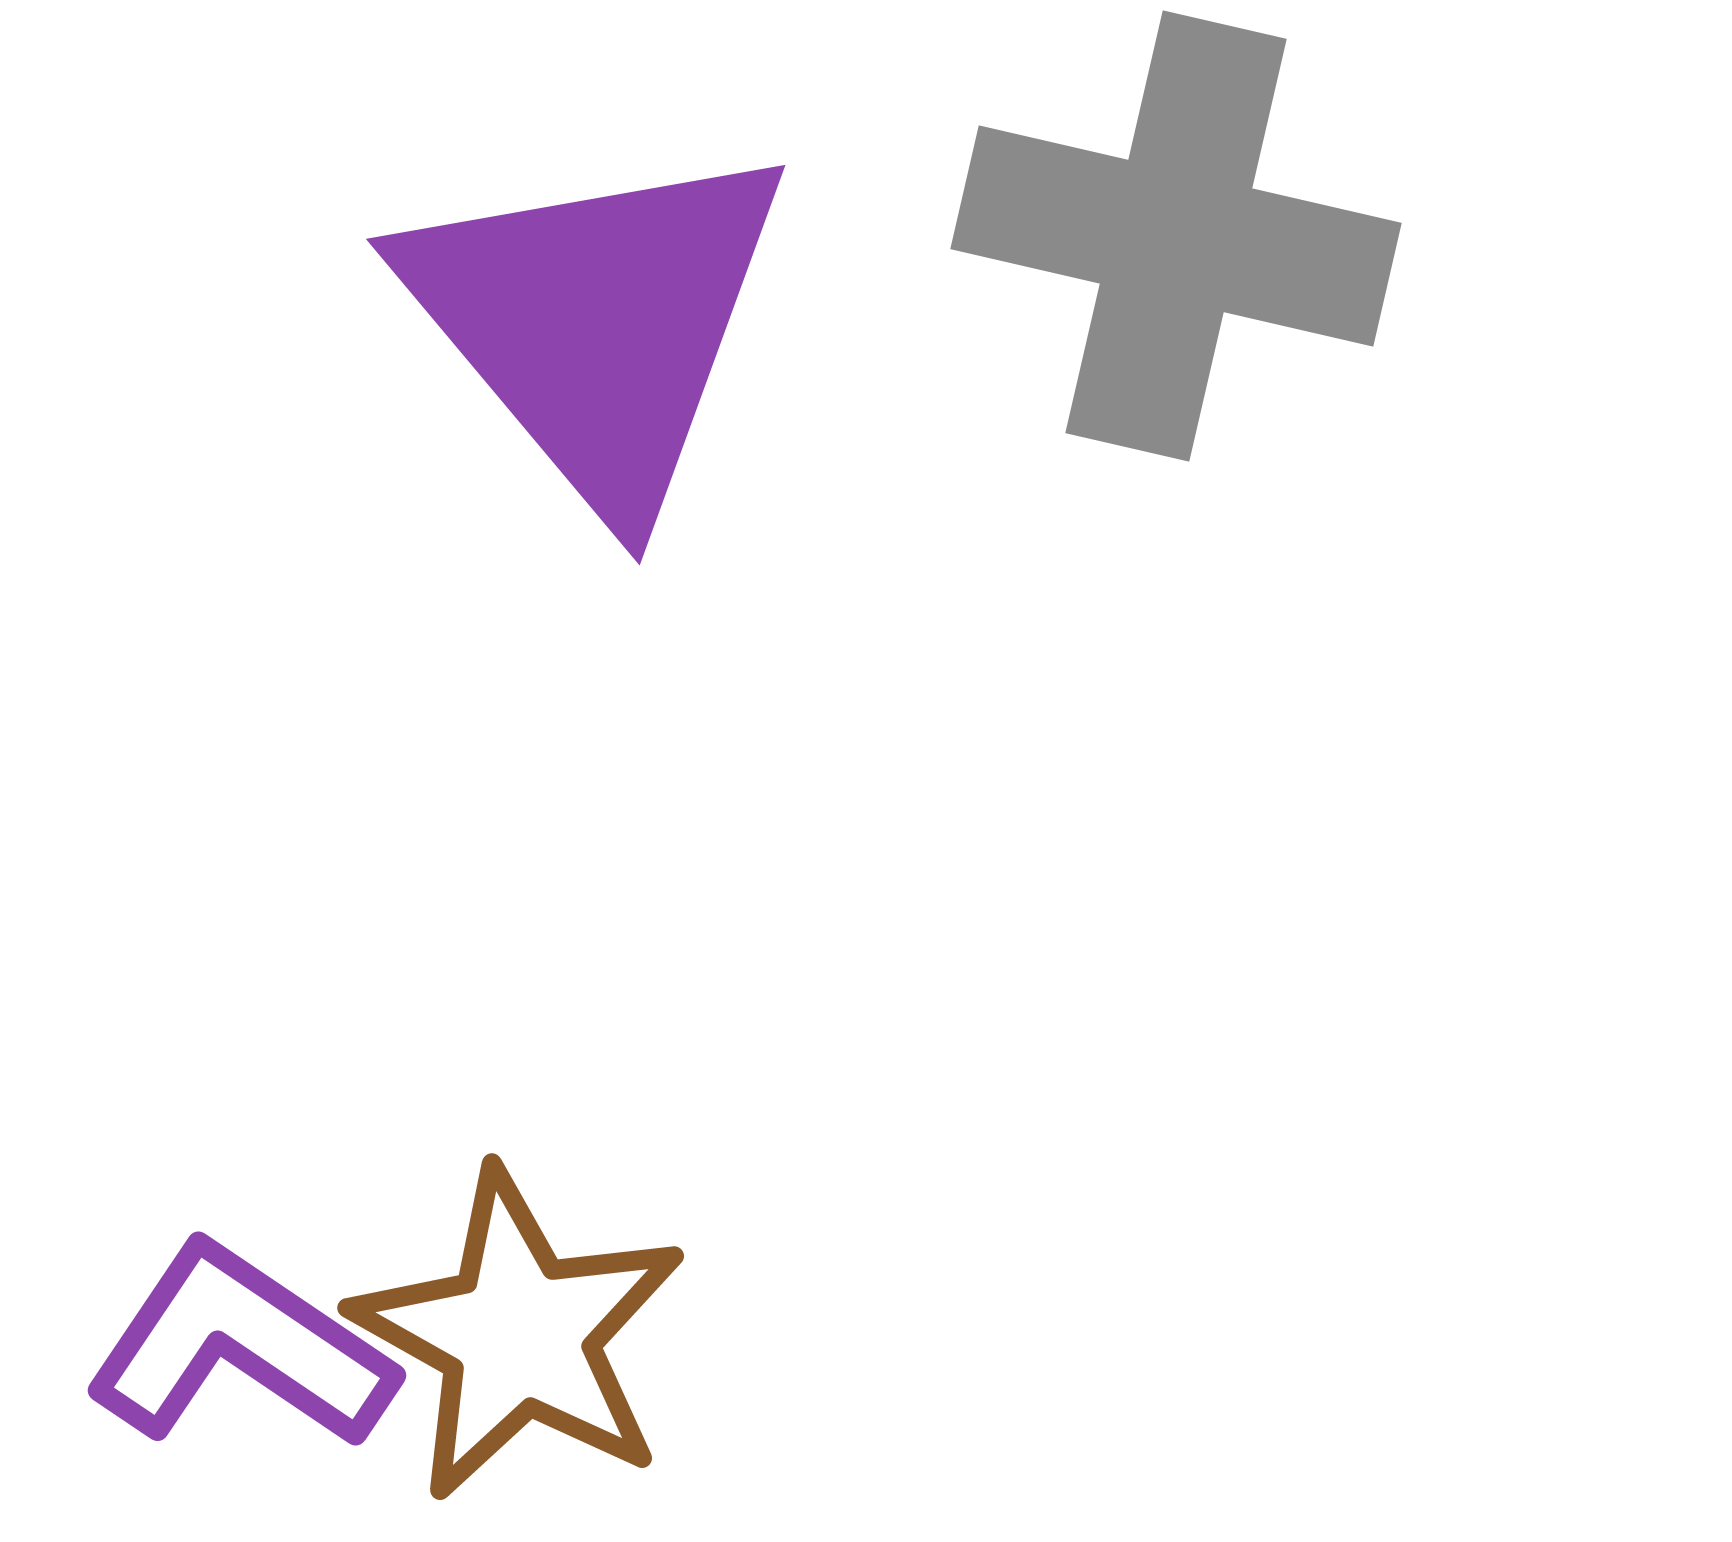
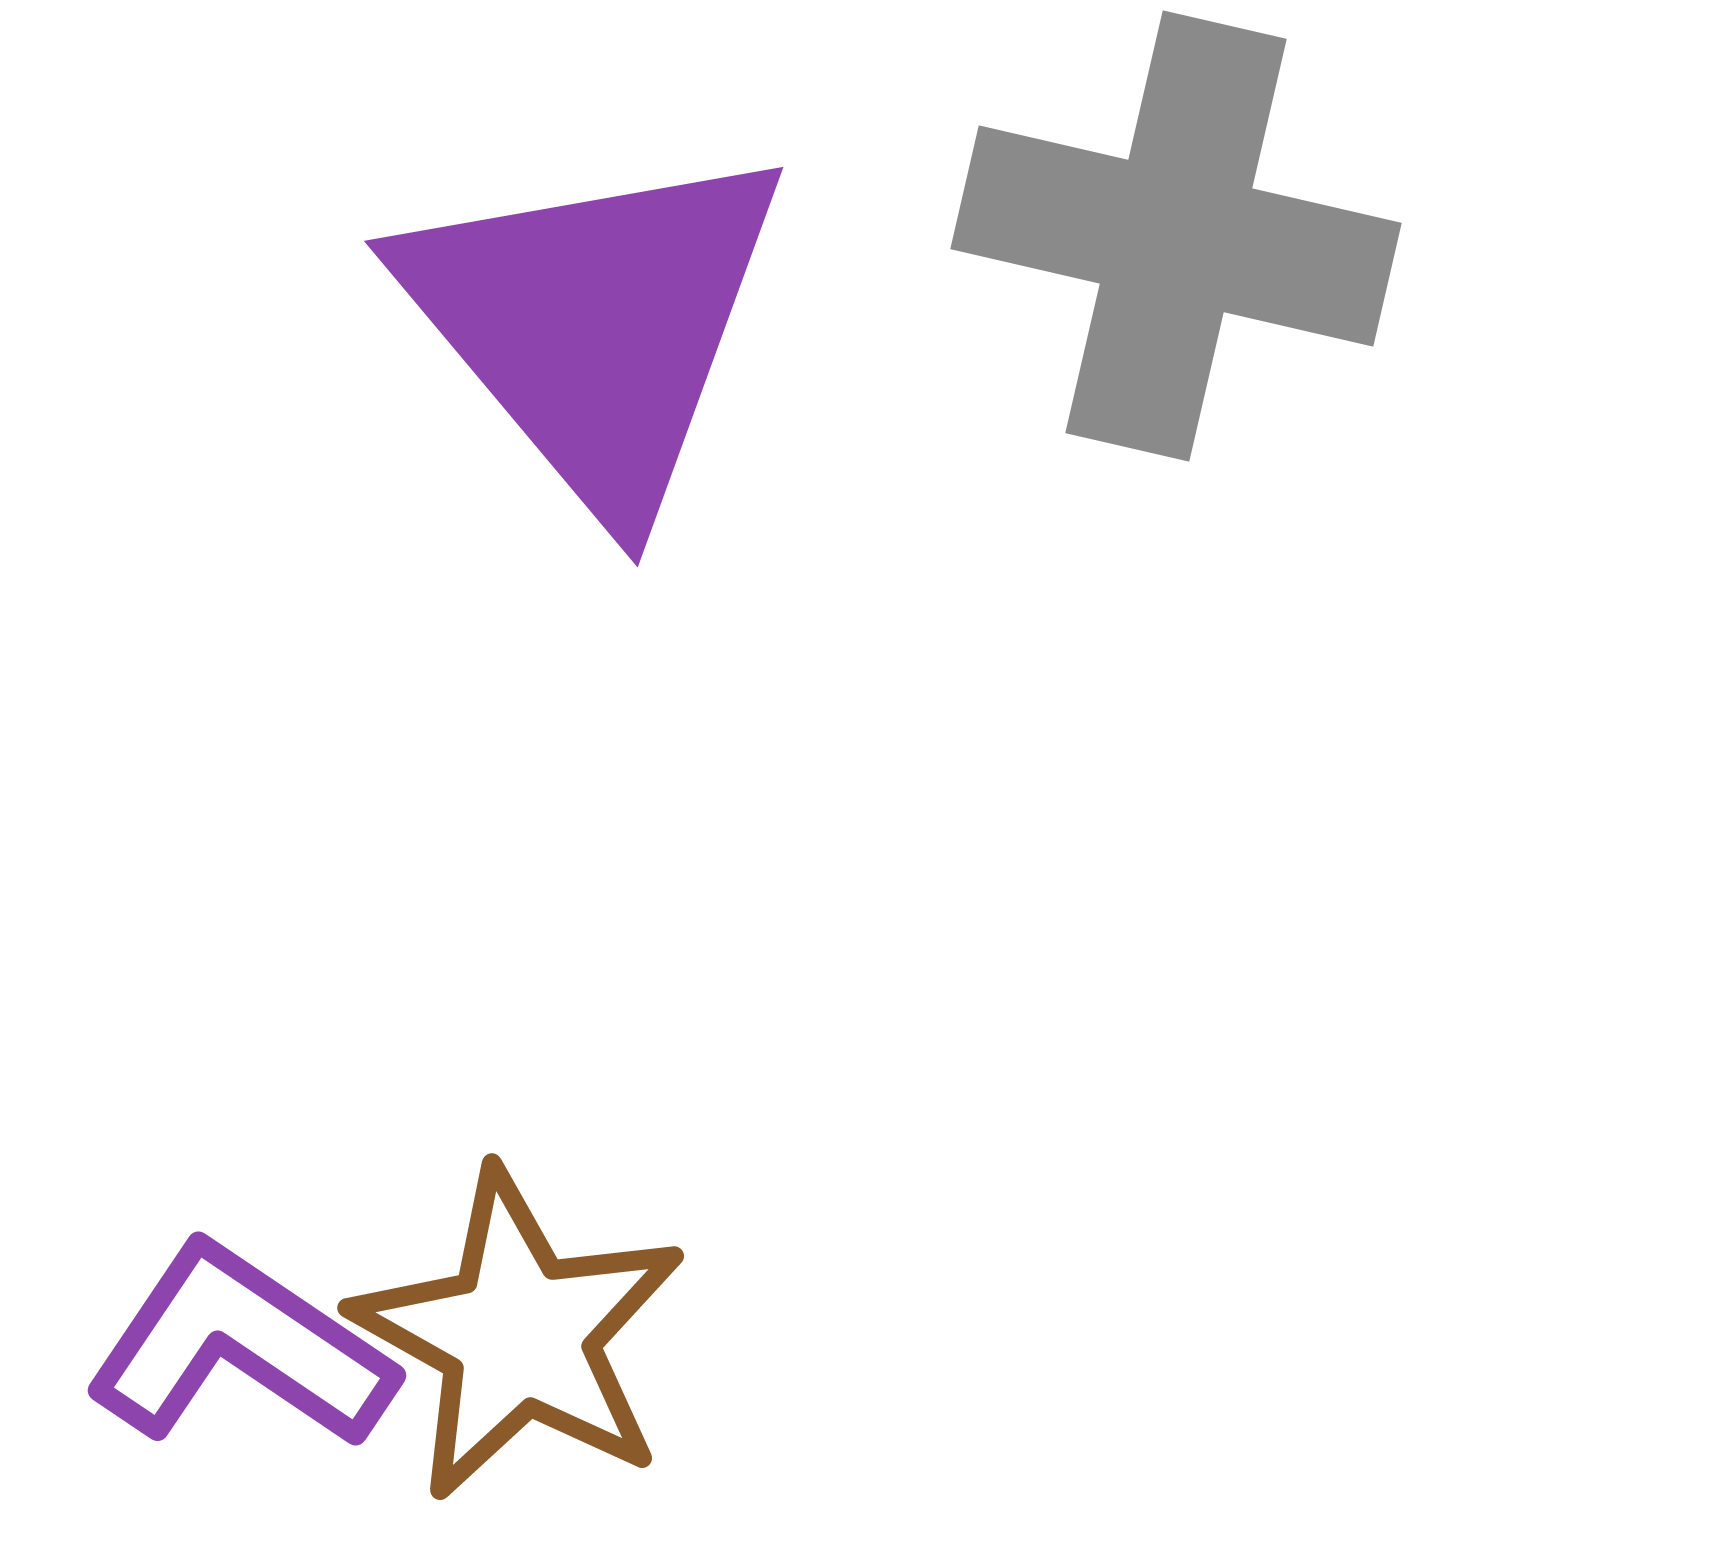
purple triangle: moved 2 px left, 2 px down
